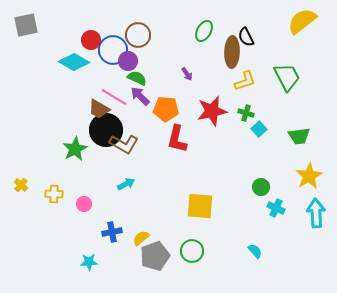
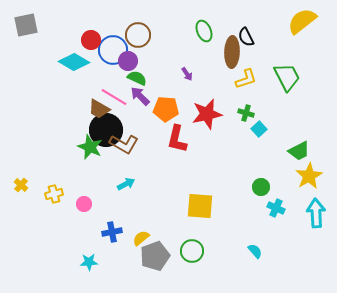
green ellipse at (204, 31): rotated 50 degrees counterclockwise
yellow L-shape at (245, 81): moved 1 px right, 2 px up
red star at (212, 111): moved 5 px left, 3 px down
green trapezoid at (299, 136): moved 15 px down; rotated 20 degrees counterclockwise
green star at (75, 149): moved 15 px right, 2 px up; rotated 20 degrees counterclockwise
yellow cross at (54, 194): rotated 18 degrees counterclockwise
